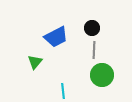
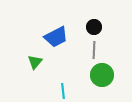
black circle: moved 2 px right, 1 px up
